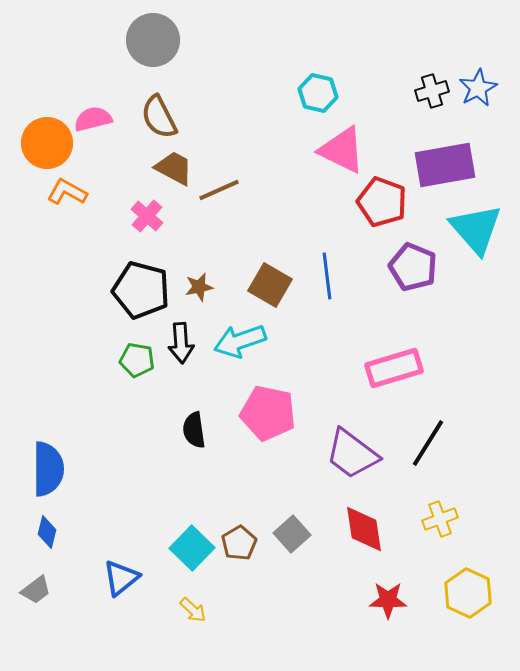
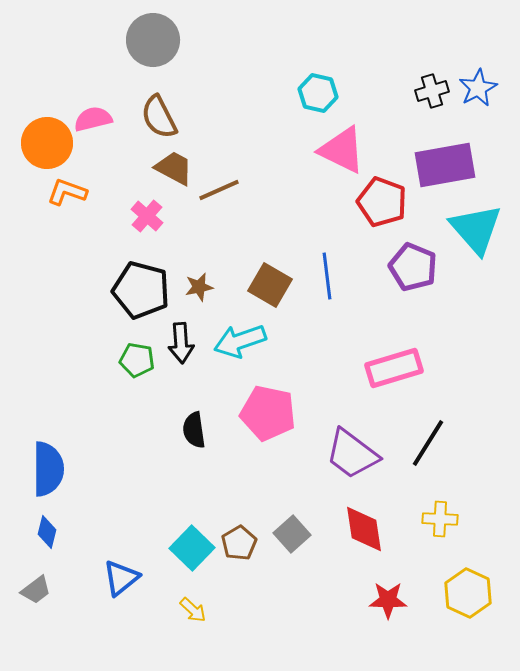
orange L-shape: rotated 9 degrees counterclockwise
yellow cross: rotated 24 degrees clockwise
